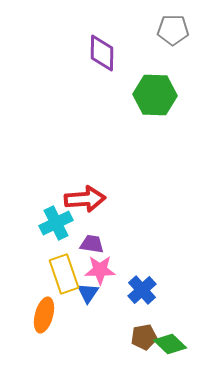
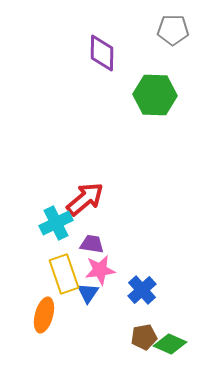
red arrow: rotated 36 degrees counterclockwise
pink star: rotated 8 degrees counterclockwise
green diamond: rotated 20 degrees counterclockwise
